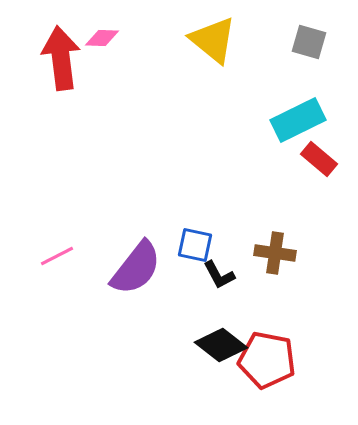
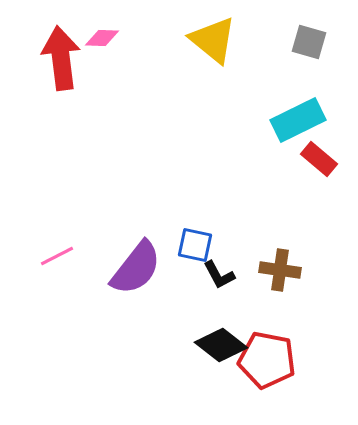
brown cross: moved 5 px right, 17 px down
